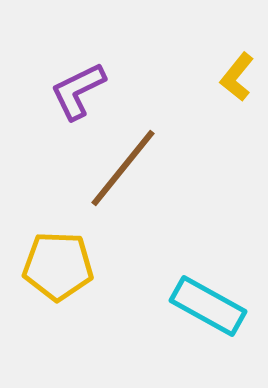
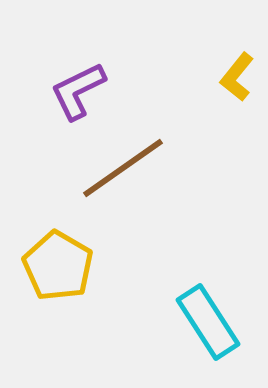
brown line: rotated 16 degrees clockwise
yellow pentagon: rotated 28 degrees clockwise
cyan rectangle: moved 16 px down; rotated 28 degrees clockwise
